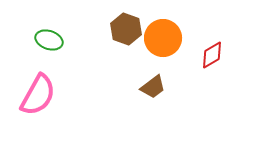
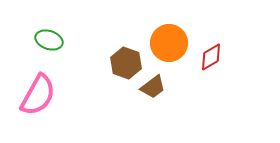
brown hexagon: moved 34 px down
orange circle: moved 6 px right, 5 px down
red diamond: moved 1 px left, 2 px down
